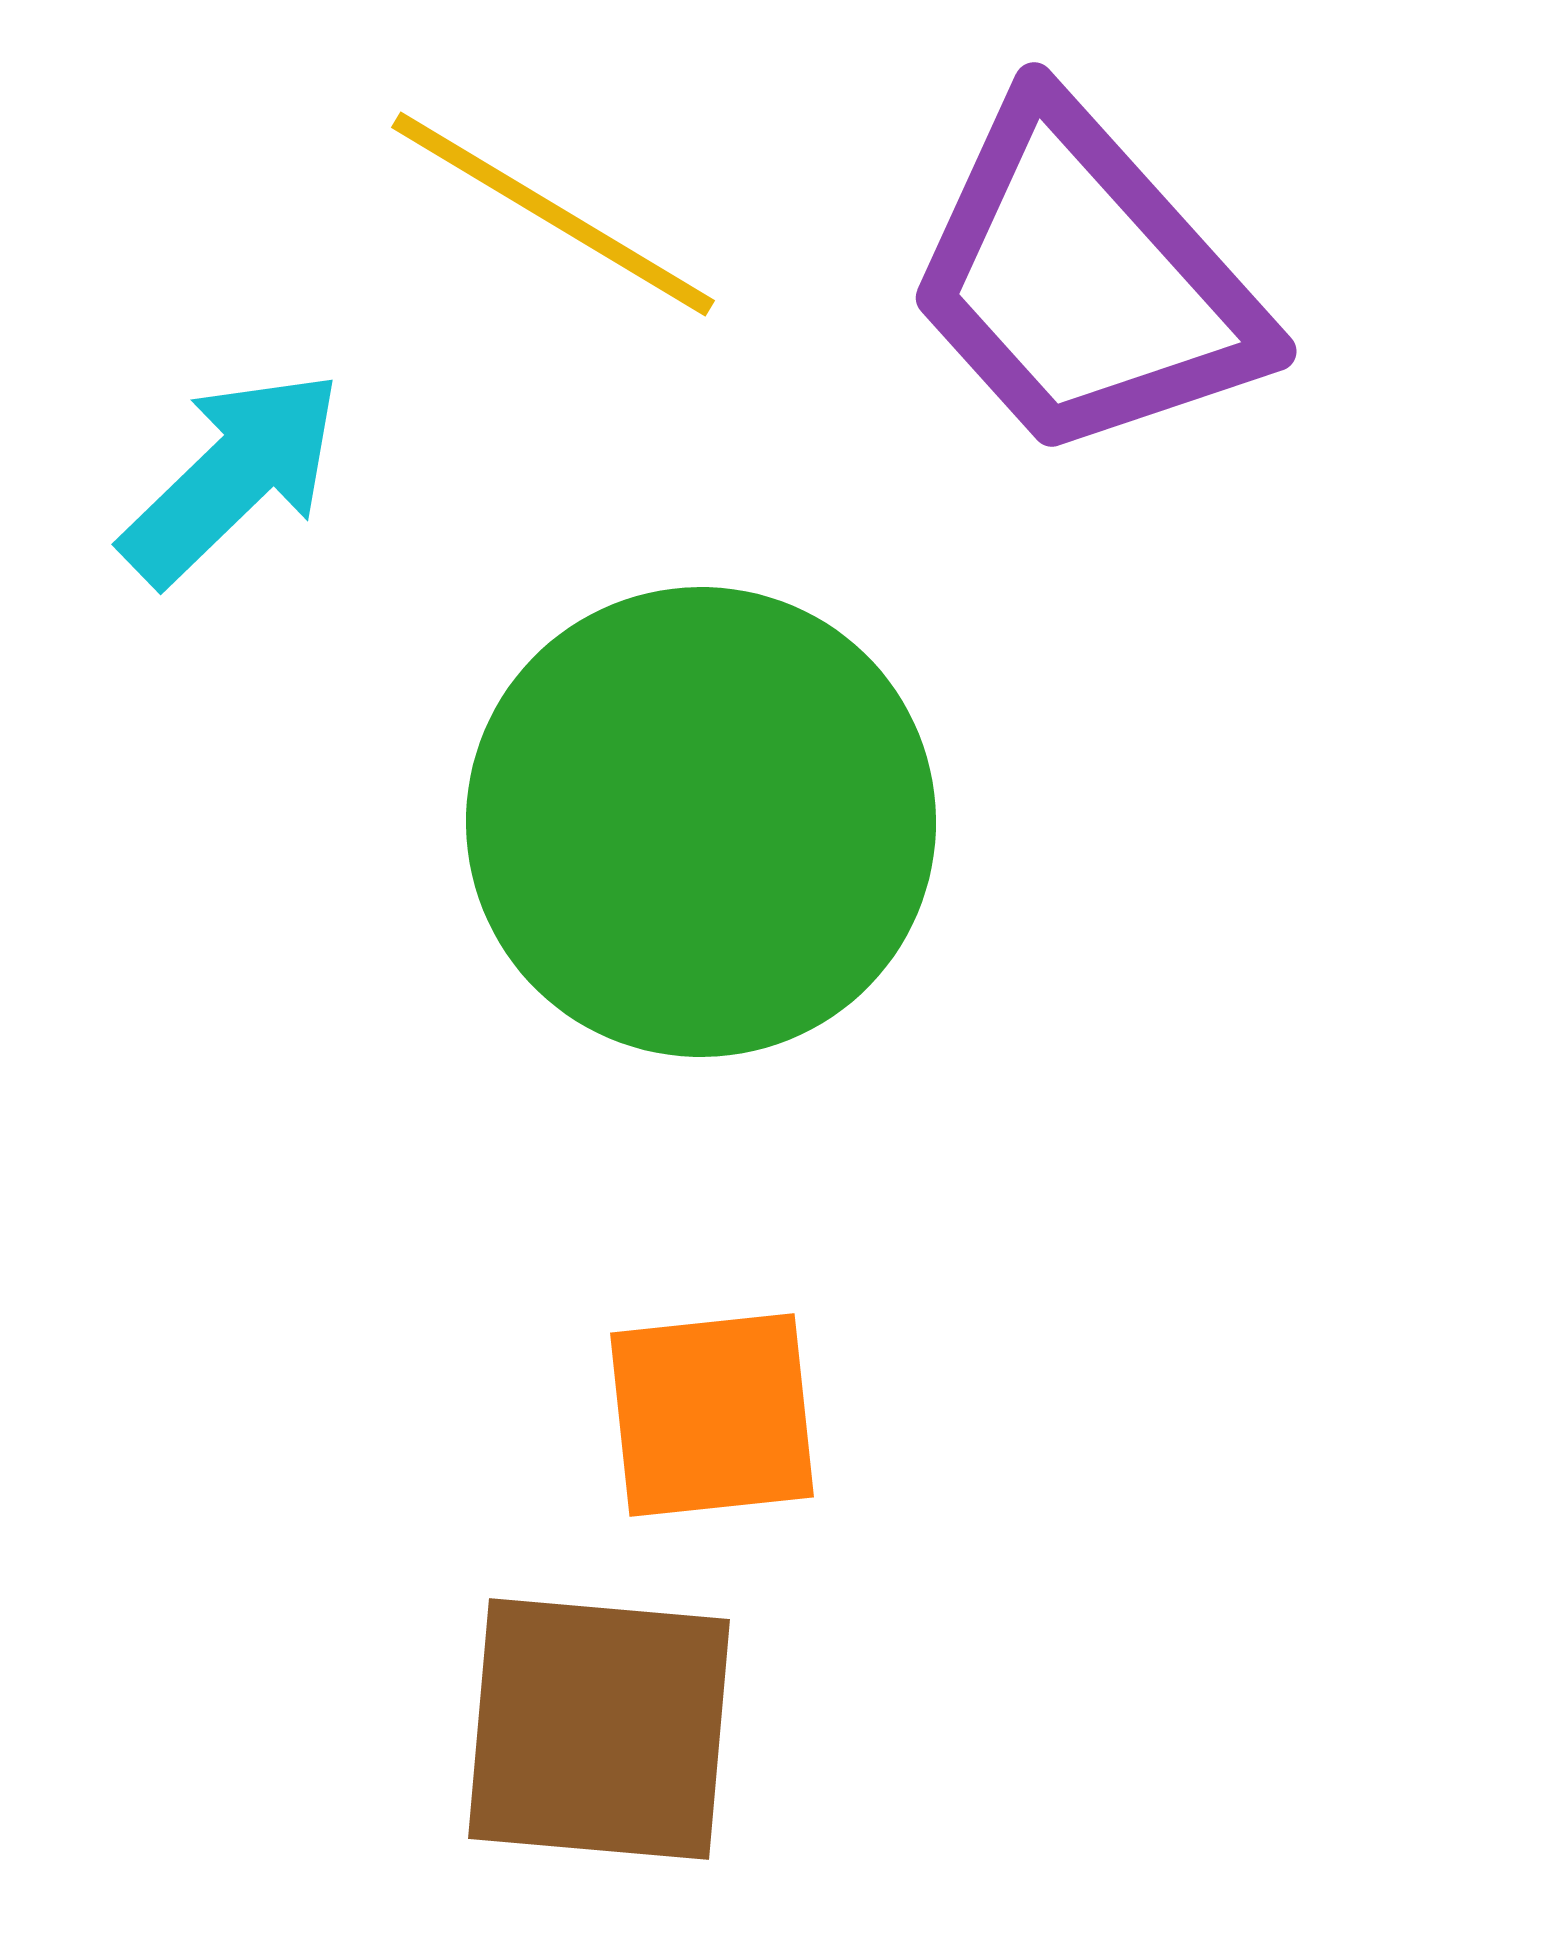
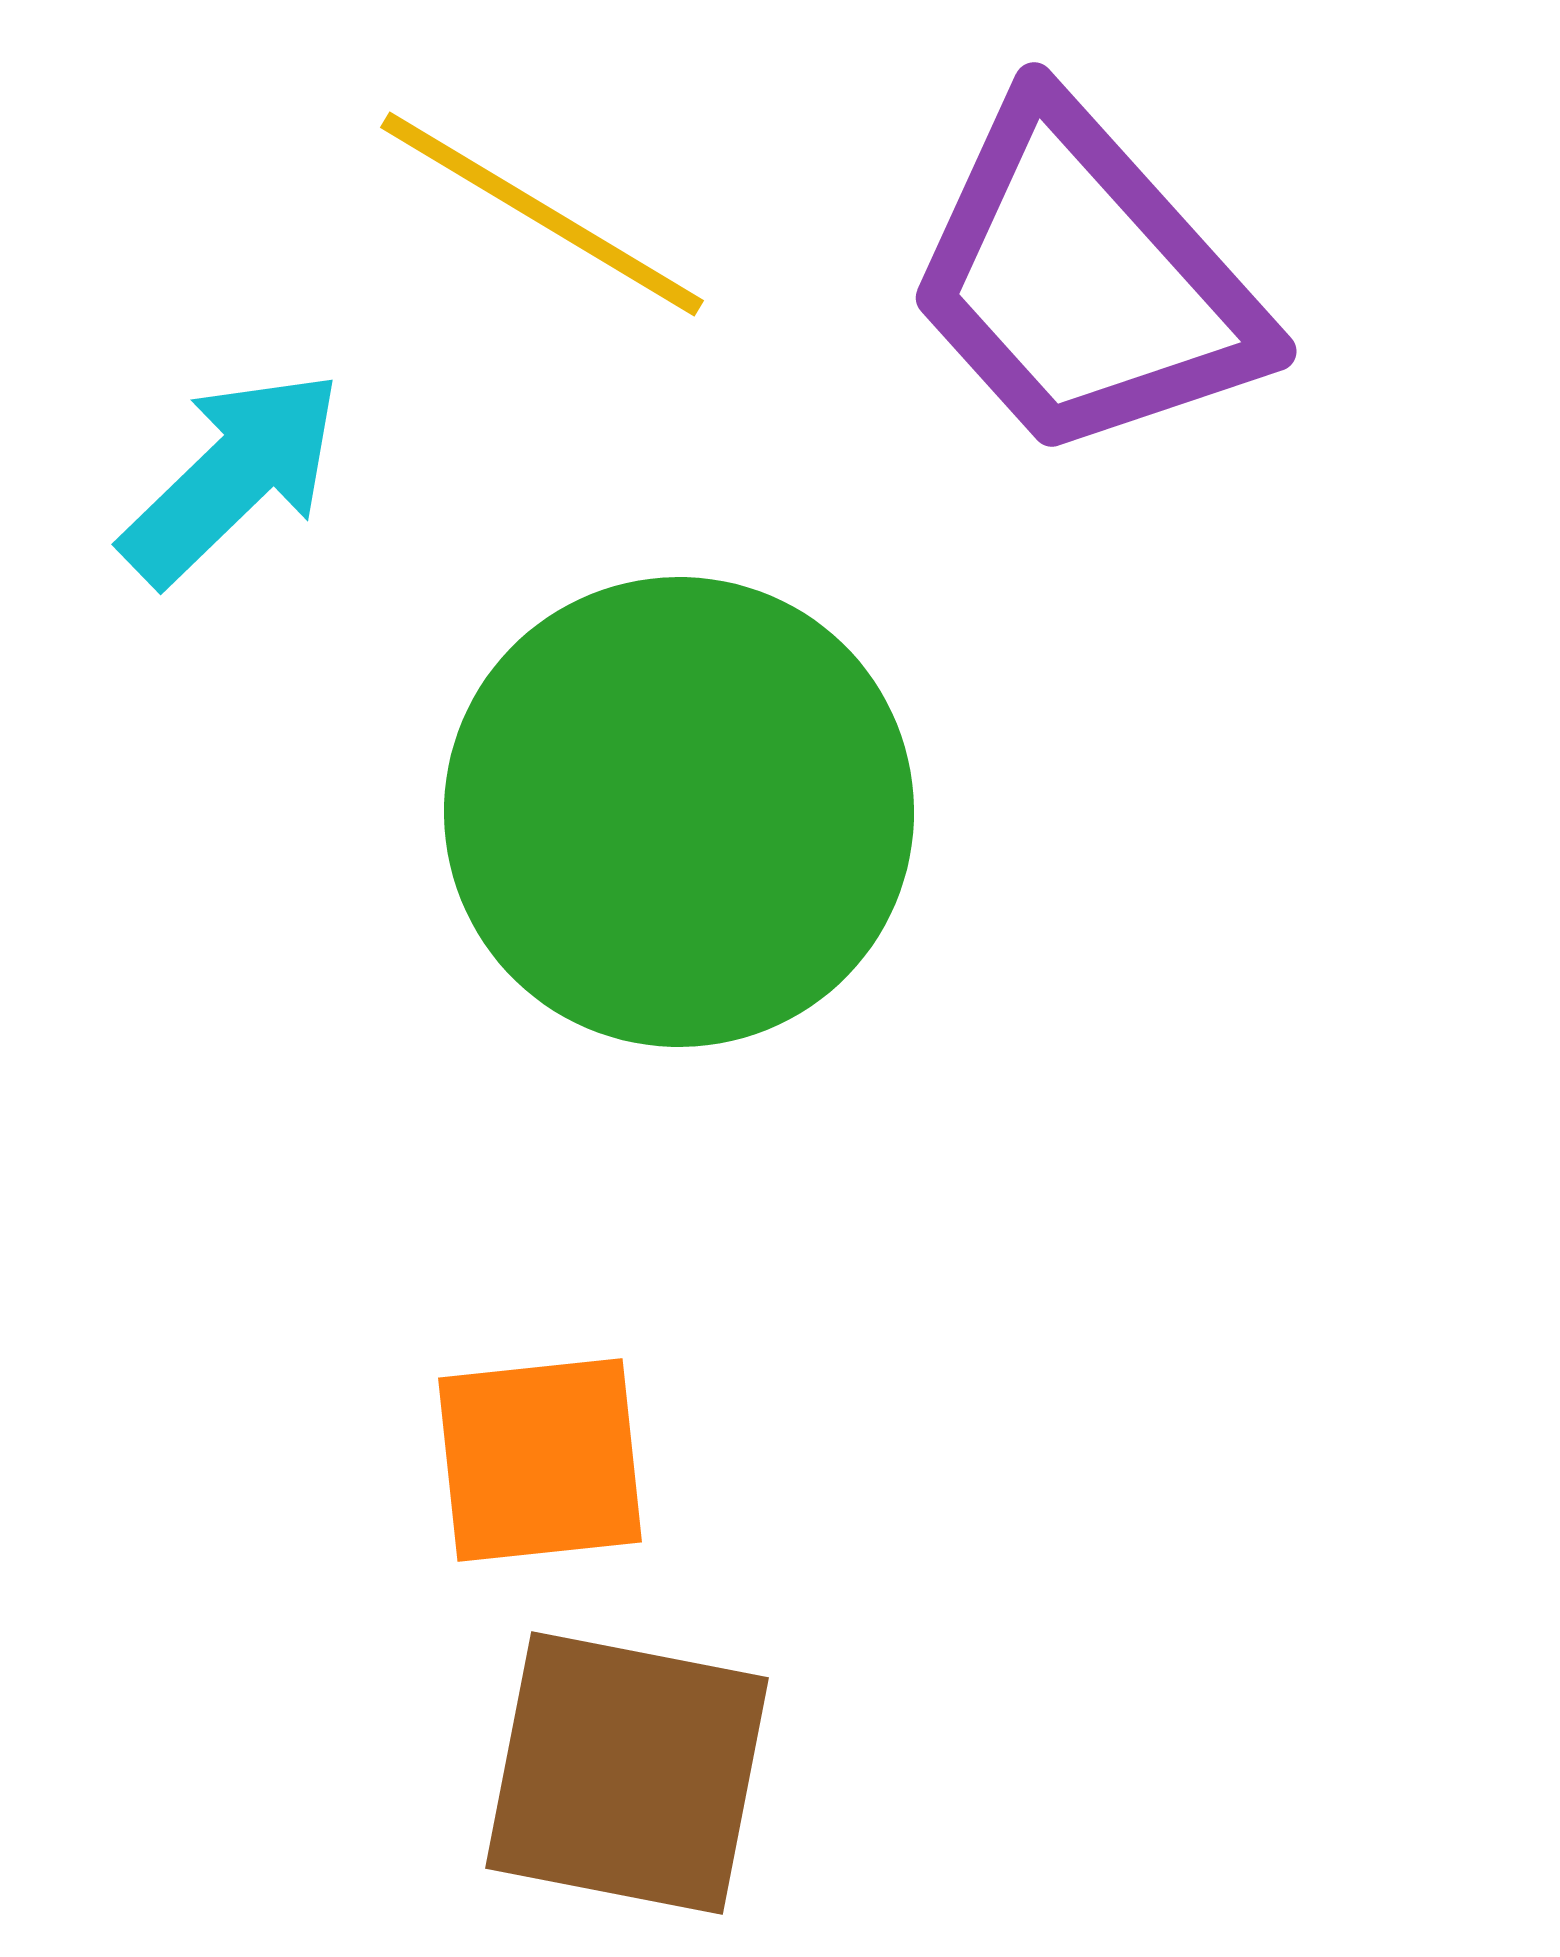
yellow line: moved 11 px left
green circle: moved 22 px left, 10 px up
orange square: moved 172 px left, 45 px down
brown square: moved 28 px right, 44 px down; rotated 6 degrees clockwise
